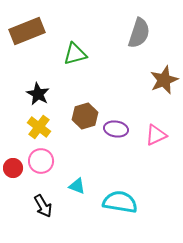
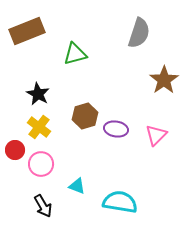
brown star: rotated 12 degrees counterclockwise
pink triangle: rotated 20 degrees counterclockwise
pink circle: moved 3 px down
red circle: moved 2 px right, 18 px up
